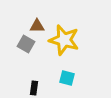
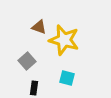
brown triangle: moved 2 px right, 1 px down; rotated 21 degrees clockwise
gray square: moved 1 px right, 17 px down; rotated 18 degrees clockwise
